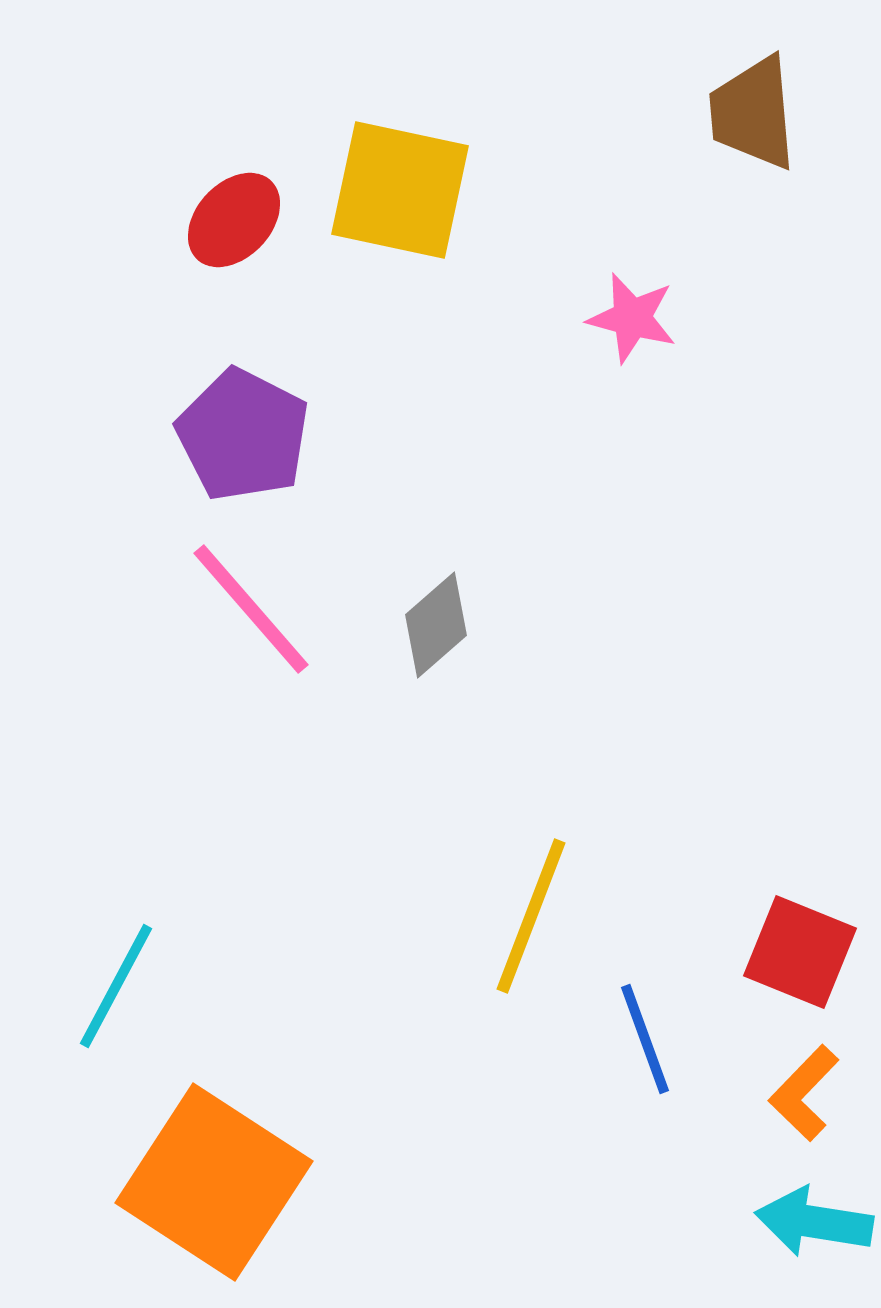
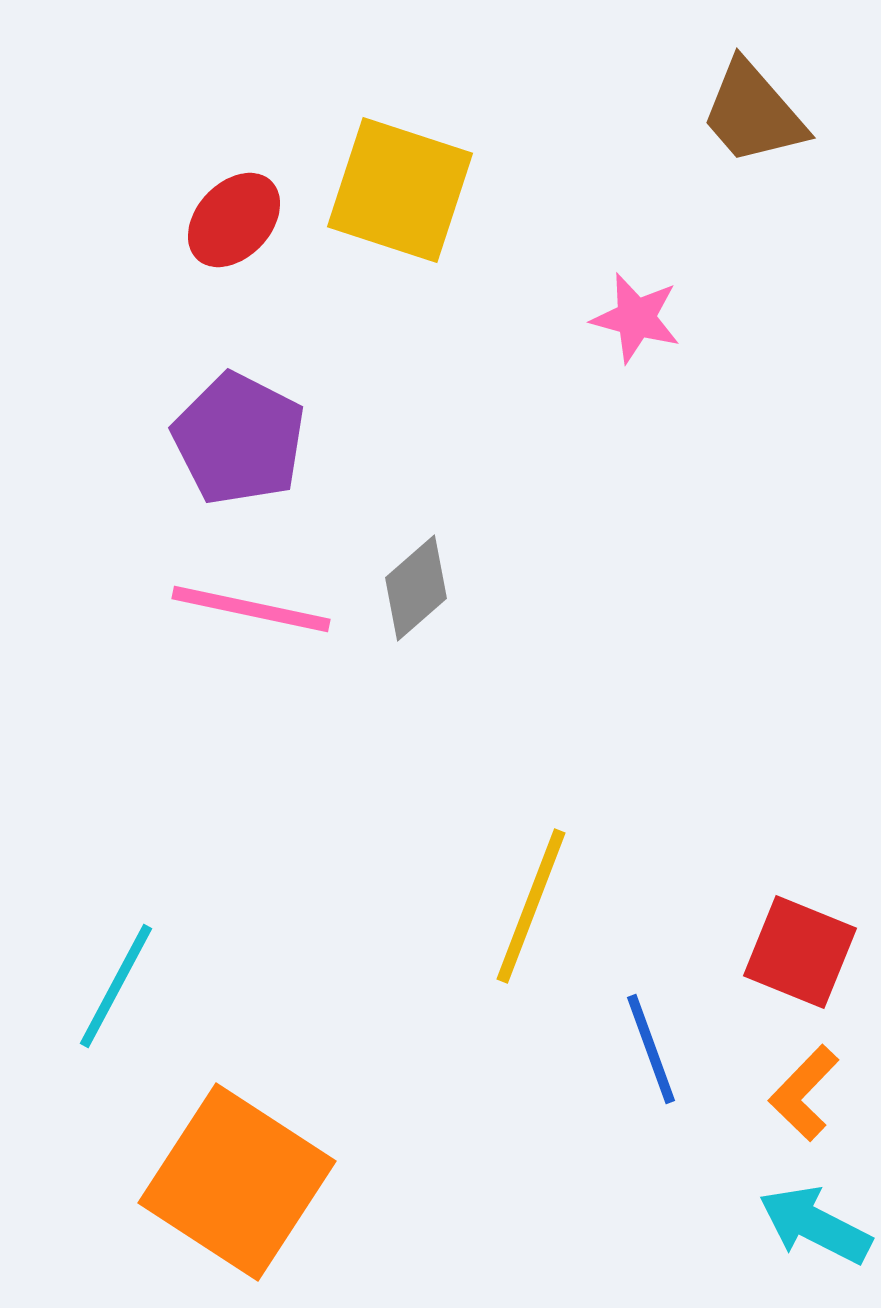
brown trapezoid: rotated 36 degrees counterclockwise
yellow square: rotated 6 degrees clockwise
pink star: moved 4 px right
purple pentagon: moved 4 px left, 4 px down
pink line: rotated 37 degrees counterclockwise
gray diamond: moved 20 px left, 37 px up
yellow line: moved 10 px up
blue line: moved 6 px right, 10 px down
orange square: moved 23 px right
cyan arrow: moved 1 px right, 3 px down; rotated 18 degrees clockwise
